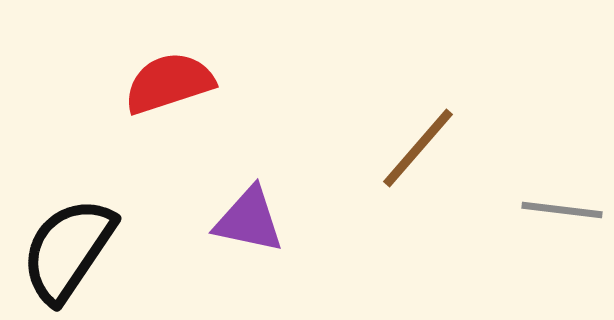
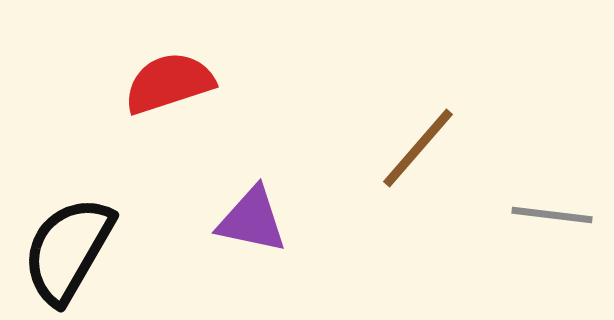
gray line: moved 10 px left, 5 px down
purple triangle: moved 3 px right
black semicircle: rotated 4 degrees counterclockwise
